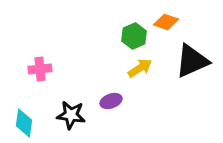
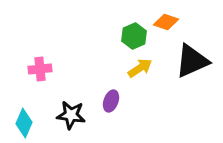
purple ellipse: rotated 50 degrees counterclockwise
cyan diamond: rotated 16 degrees clockwise
